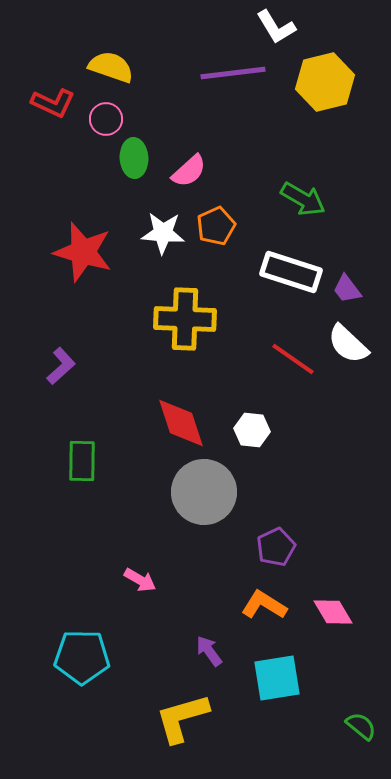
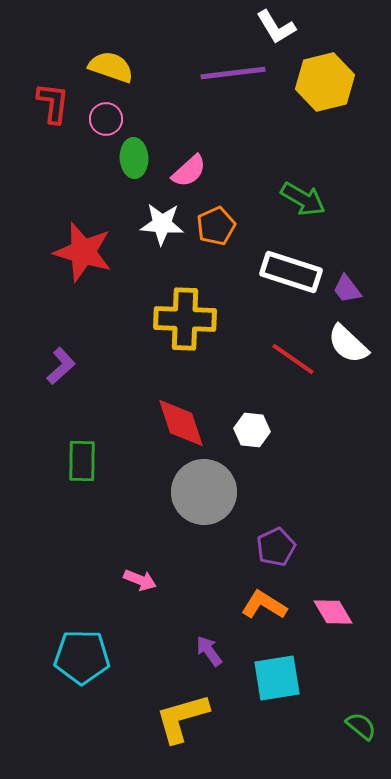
red L-shape: rotated 108 degrees counterclockwise
white star: moved 1 px left, 9 px up
pink arrow: rotated 8 degrees counterclockwise
